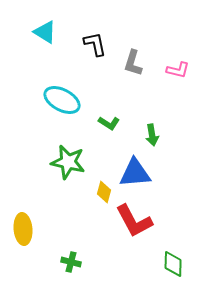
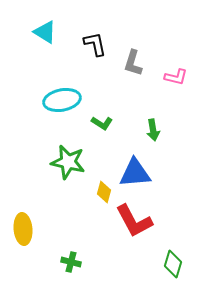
pink L-shape: moved 2 px left, 7 px down
cyan ellipse: rotated 39 degrees counterclockwise
green L-shape: moved 7 px left
green arrow: moved 1 px right, 5 px up
green diamond: rotated 16 degrees clockwise
